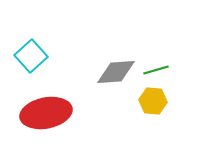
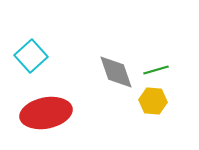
gray diamond: rotated 75 degrees clockwise
